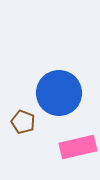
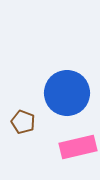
blue circle: moved 8 px right
